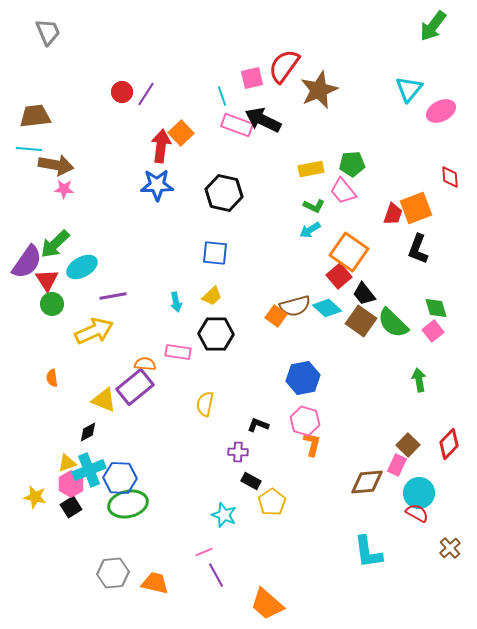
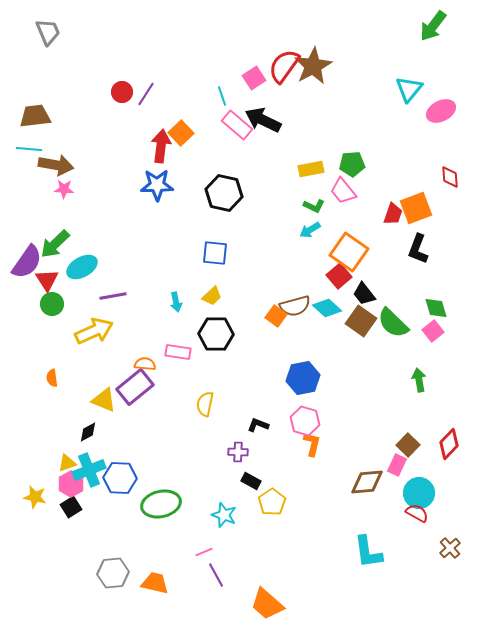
pink square at (252, 78): moved 2 px right; rotated 20 degrees counterclockwise
brown star at (319, 90): moved 6 px left, 24 px up; rotated 6 degrees counterclockwise
pink rectangle at (237, 125): rotated 20 degrees clockwise
green ellipse at (128, 504): moved 33 px right
